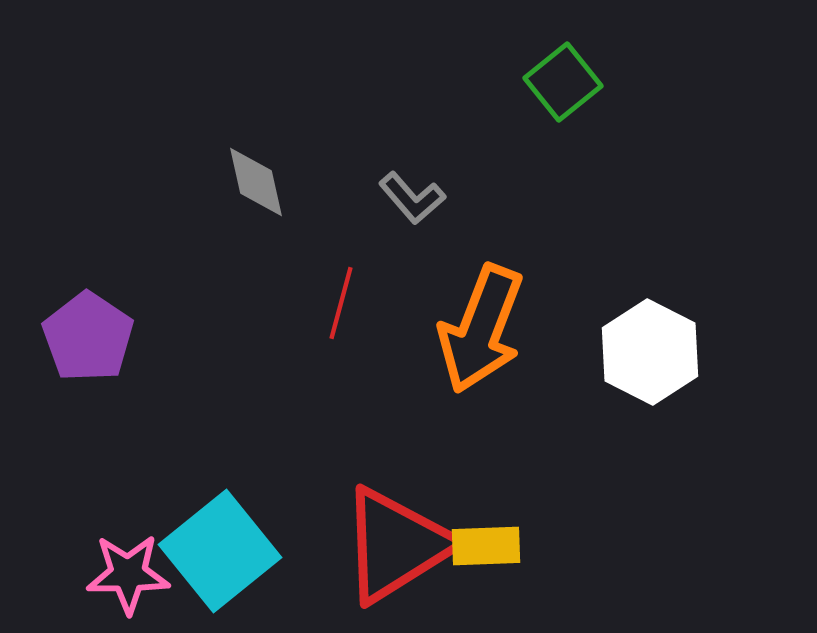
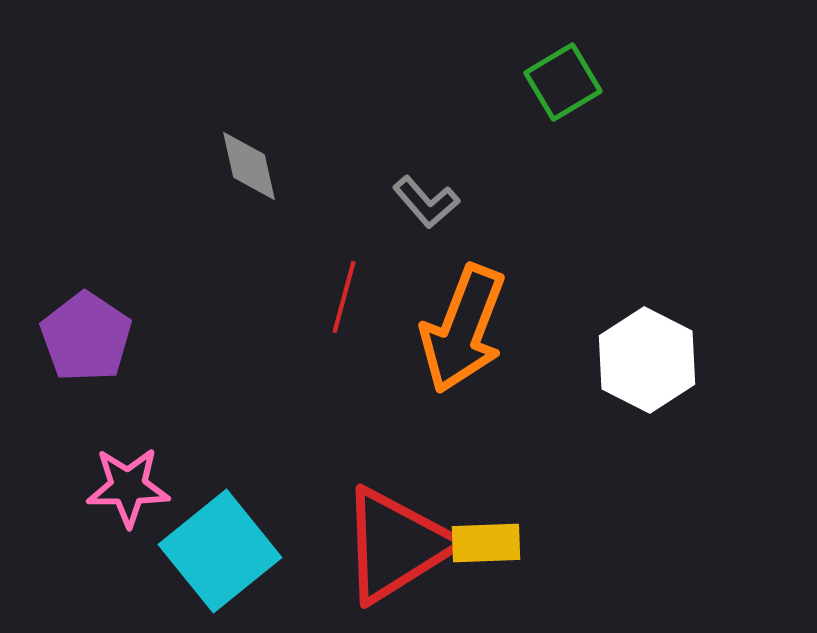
green square: rotated 8 degrees clockwise
gray diamond: moved 7 px left, 16 px up
gray L-shape: moved 14 px right, 4 px down
red line: moved 3 px right, 6 px up
orange arrow: moved 18 px left
purple pentagon: moved 2 px left
white hexagon: moved 3 px left, 8 px down
yellow rectangle: moved 3 px up
pink star: moved 87 px up
